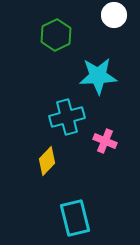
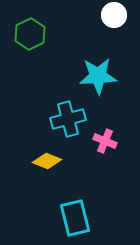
green hexagon: moved 26 px left, 1 px up
cyan cross: moved 1 px right, 2 px down
yellow diamond: rotated 68 degrees clockwise
